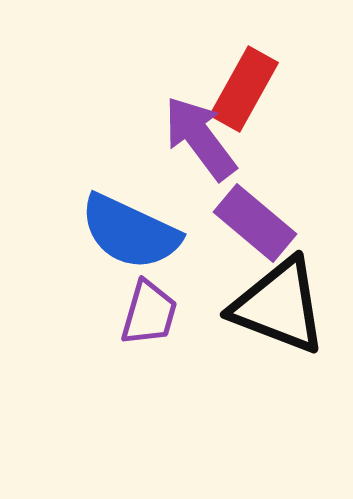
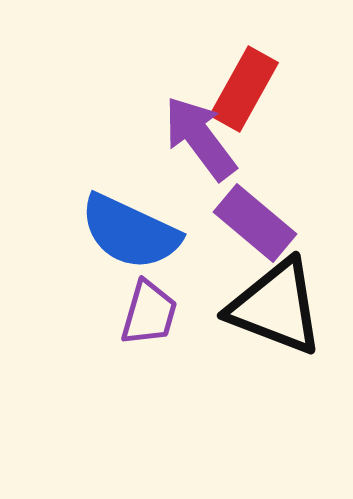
black triangle: moved 3 px left, 1 px down
